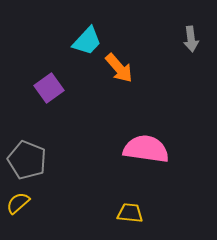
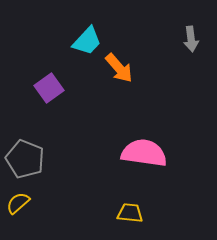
pink semicircle: moved 2 px left, 4 px down
gray pentagon: moved 2 px left, 1 px up
